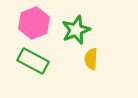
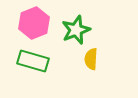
green rectangle: rotated 12 degrees counterclockwise
